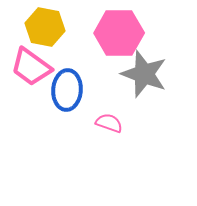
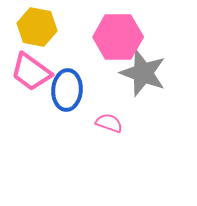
yellow hexagon: moved 8 px left
pink hexagon: moved 1 px left, 4 px down
pink trapezoid: moved 5 px down
gray star: moved 1 px left, 1 px up
